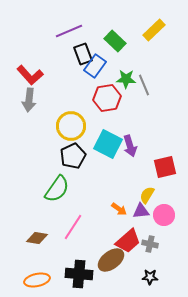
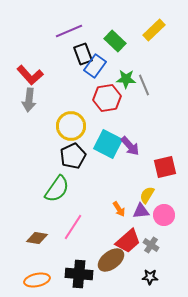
purple arrow: rotated 25 degrees counterclockwise
orange arrow: rotated 21 degrees clockwise
gray cross: moved 1 px right, 1 px down; rotated 21 degrees clockwise
